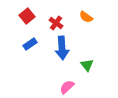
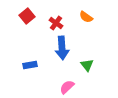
blue rectangle: moved 21 px down; rotated 24 degrees clockwise
